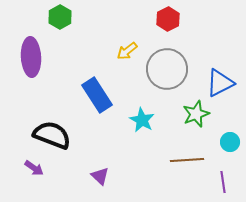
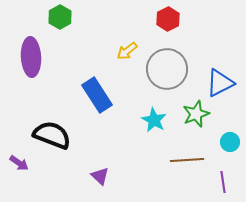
cyan star: moved 12 px right
purple arrow: moved 15 px left, 5 px up
